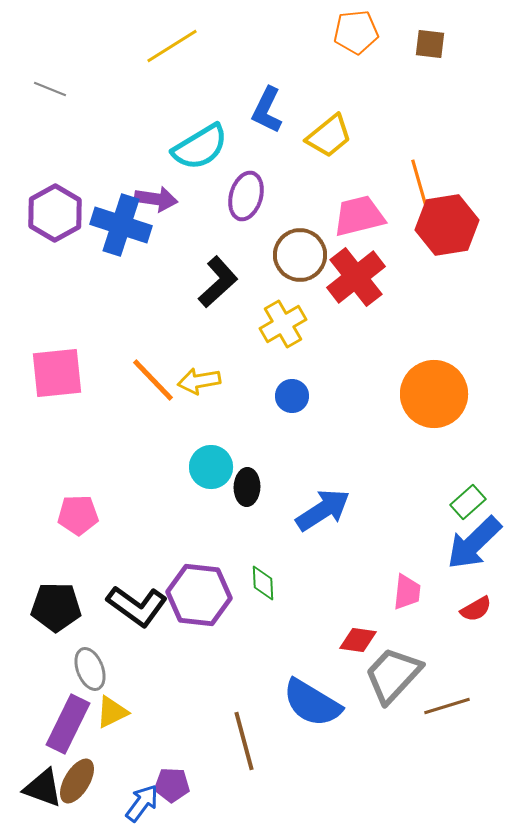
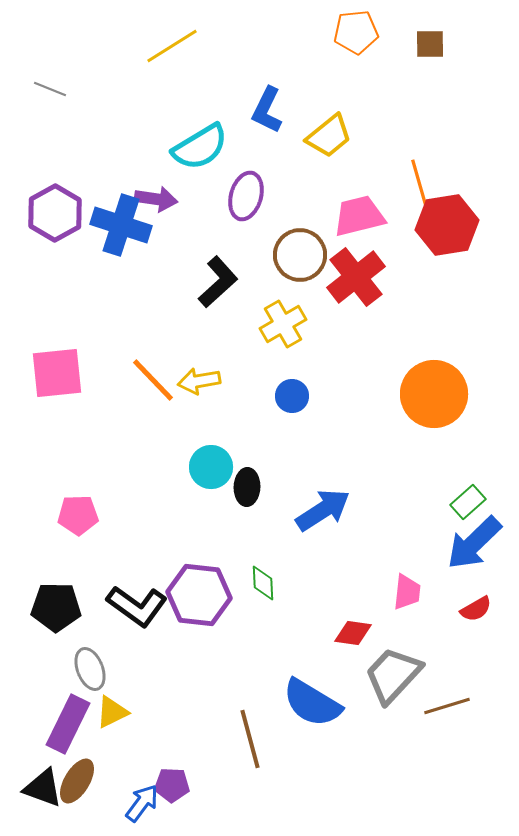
brown square at (430, 44): rotated 8 degrees counterclockwise
red diamond at (358, 640): moved 5 px left, 7 px up
brown line at (244, 741): moved 6 px right, 2 px up
